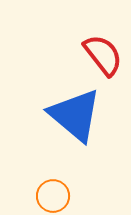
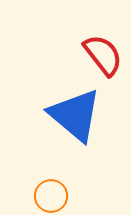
orange circle: moved 2 px left
